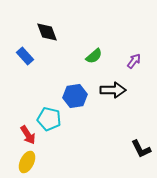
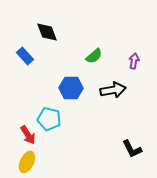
purple arrow: rotated 28 degrees counterclockwise
black arrow: rotated 10 degrees counterclockwise
blue hexagon: moved 4 px left, 8 px up; rotated 10 degrees clockwise
black L-shape: moved 9 px left
